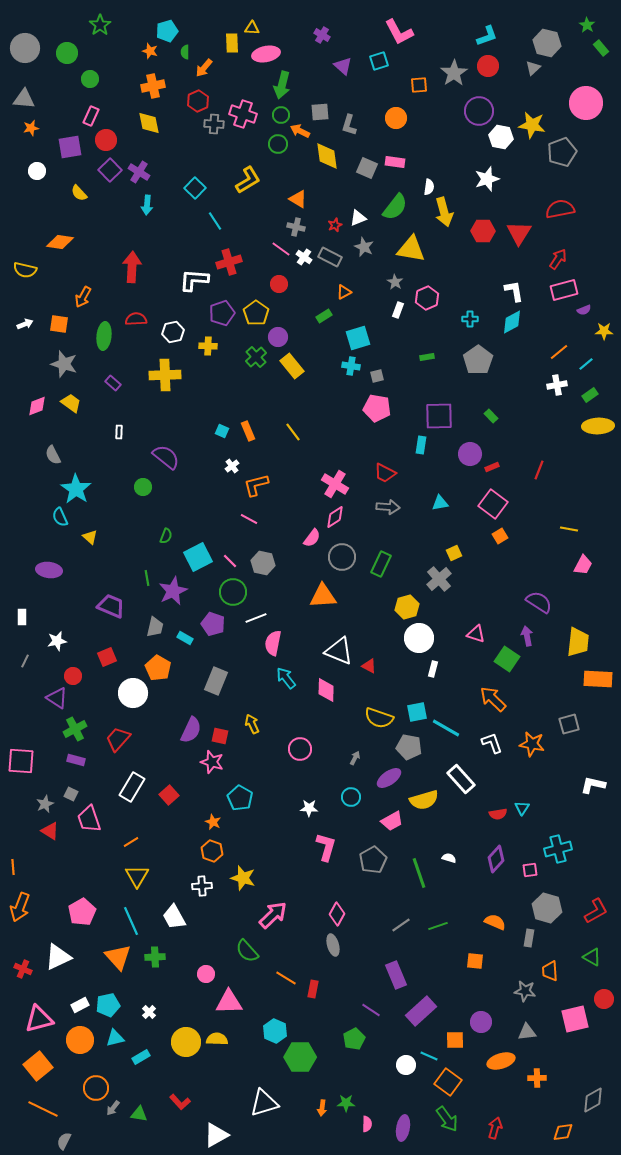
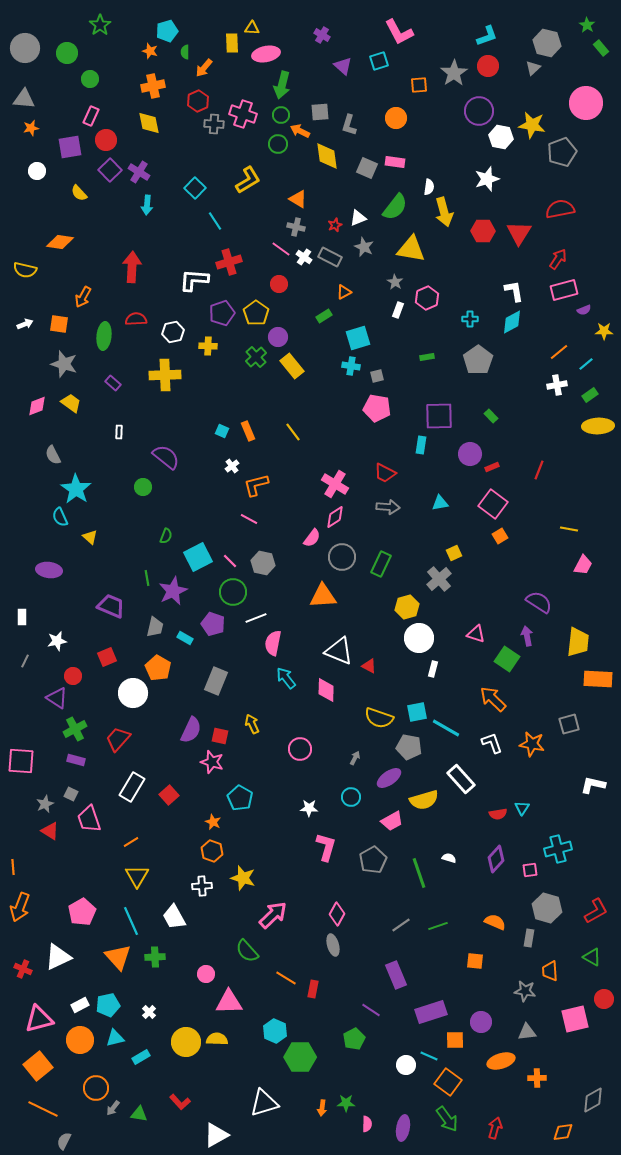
purple rectangle at (421, 1011): moved 10 px right, 1 px down; rotated 24 degrees clockwise
